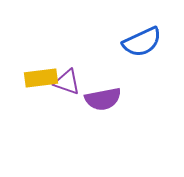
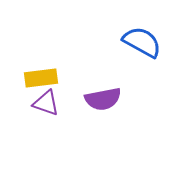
blue semicircle: rotated 126 degrees counterclockwise
purple triangle: moved 21 px left, 21 px down
